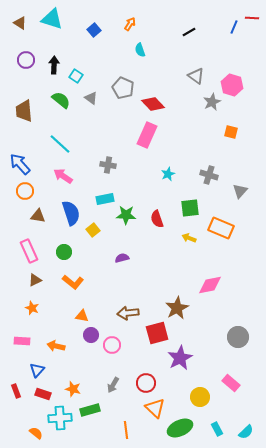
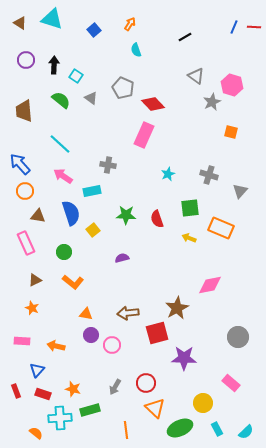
red line at (252, 18): moved 2 px right, 9 px down
black line at (189, 32): moved 4 px left, 5 px down
cyan semicircle at (140, 50): moved 4 px left
pink rectangle at (147, 135): moved 3 px left
cyan rectangle at (105, 199): moved 13 px left, 8 px up
pink rectangle at (29, 251): moved 3 px left, 8 px up
orange triangle at (82, 316): moved 4 px right, 2 px up
purple star at (180, 358): moved 4 px right; rotated 30 degrees clockwise
gray arrow at (113, 385): moved 2 px right, 2 px down
yellow circle at (200, 397): moved 3 px right, 6 px down
